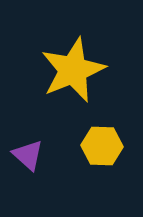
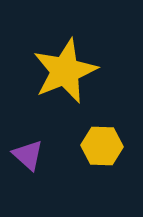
yellow star: moved 8 px left, 1 px down
